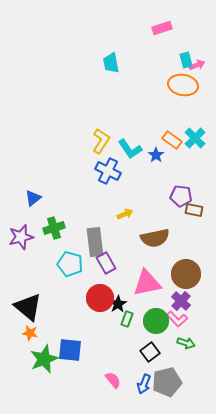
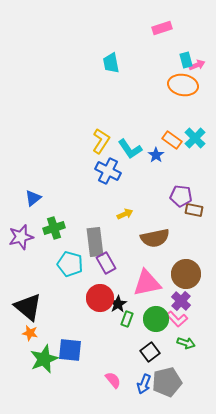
green circle: moved 2 px up
